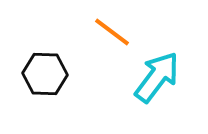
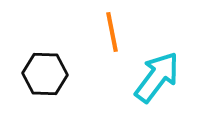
orange line: rotated 42 degrees clockwise
